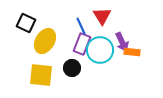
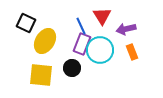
purple arrow: moved 4 px right, 13 px up; rotated 102 degrees clockwise
orange rectangle: rotated 63 degrees clockwise
